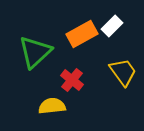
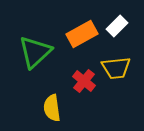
white rectangle: moved 5 px right
yellow trapezoid: moved 7 px left, 4 px up; rotated 120 degrees clockwise
red cross: moved 12 px right, 1 px down
yellow semicircle: moved 2 px down; rotated 92 degrees counterclockwise
